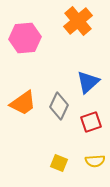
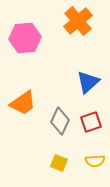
gray diamond: moved 1 px right, 15 px down
